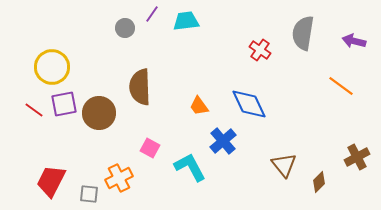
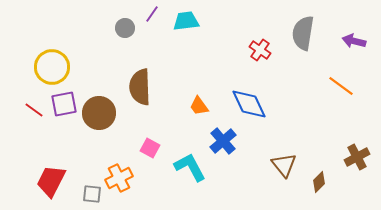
gray square: moved 3 px right
